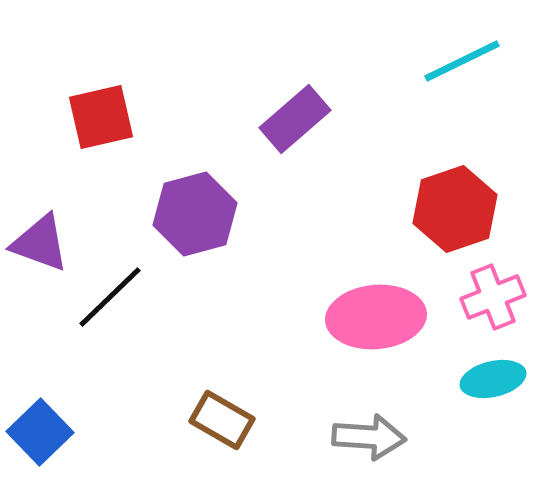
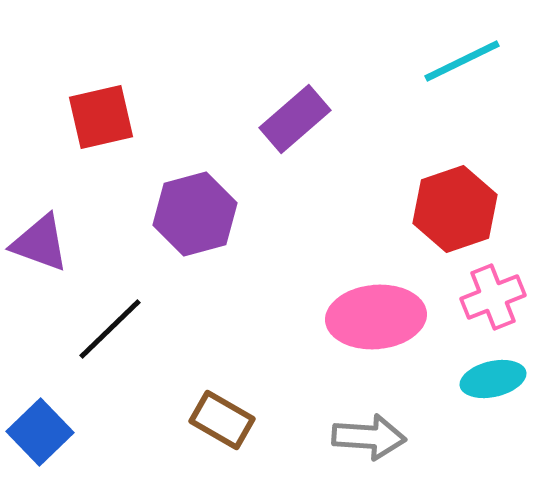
black line: moved 32 px down
